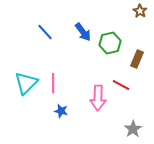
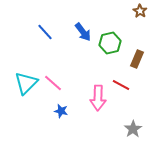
pink line: rotated 48 degrees counterclockwise
